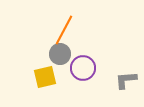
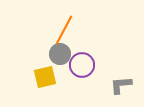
purple circle: moved 1 px left, 3 px up
gray L-shape: moved 5 px left, 5 px down
